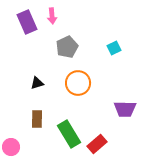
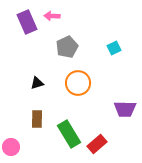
pink arrow: rotated 98 degrees clockwise
